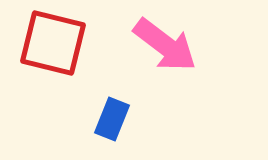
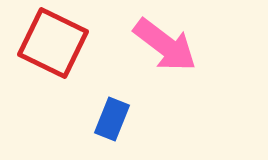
red square: rotated 12 degrees clockwise
